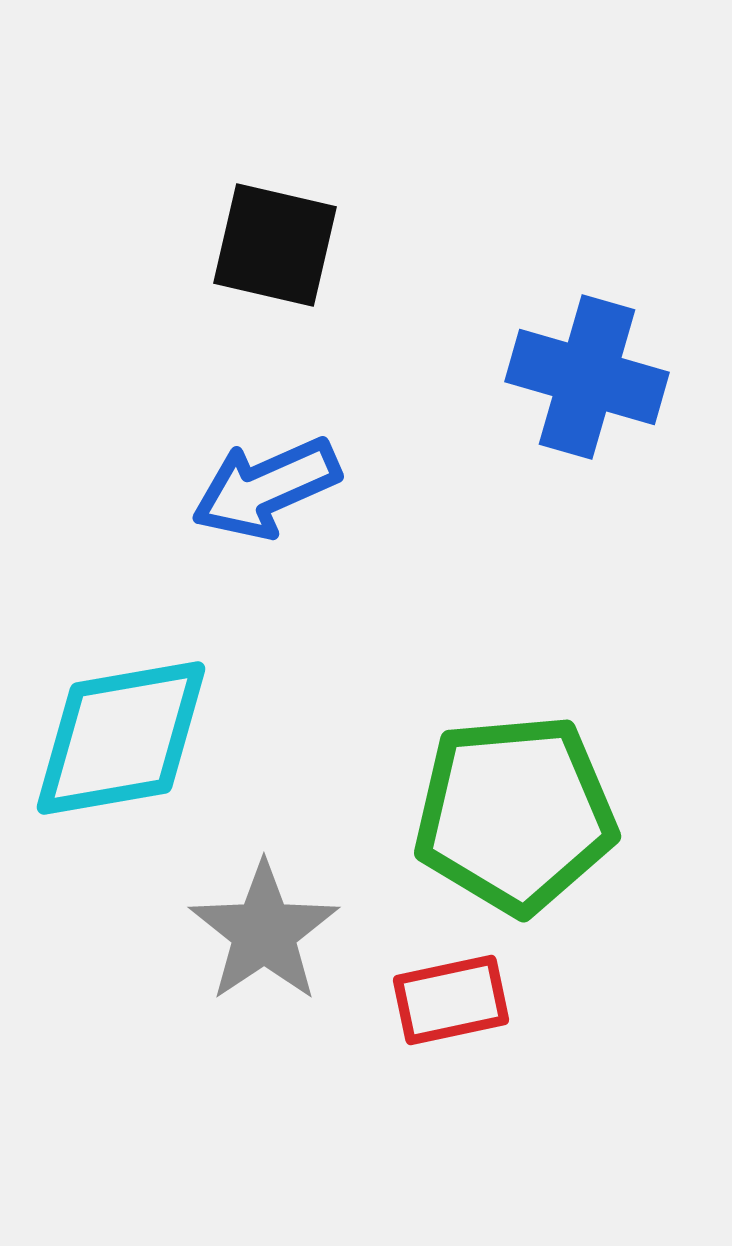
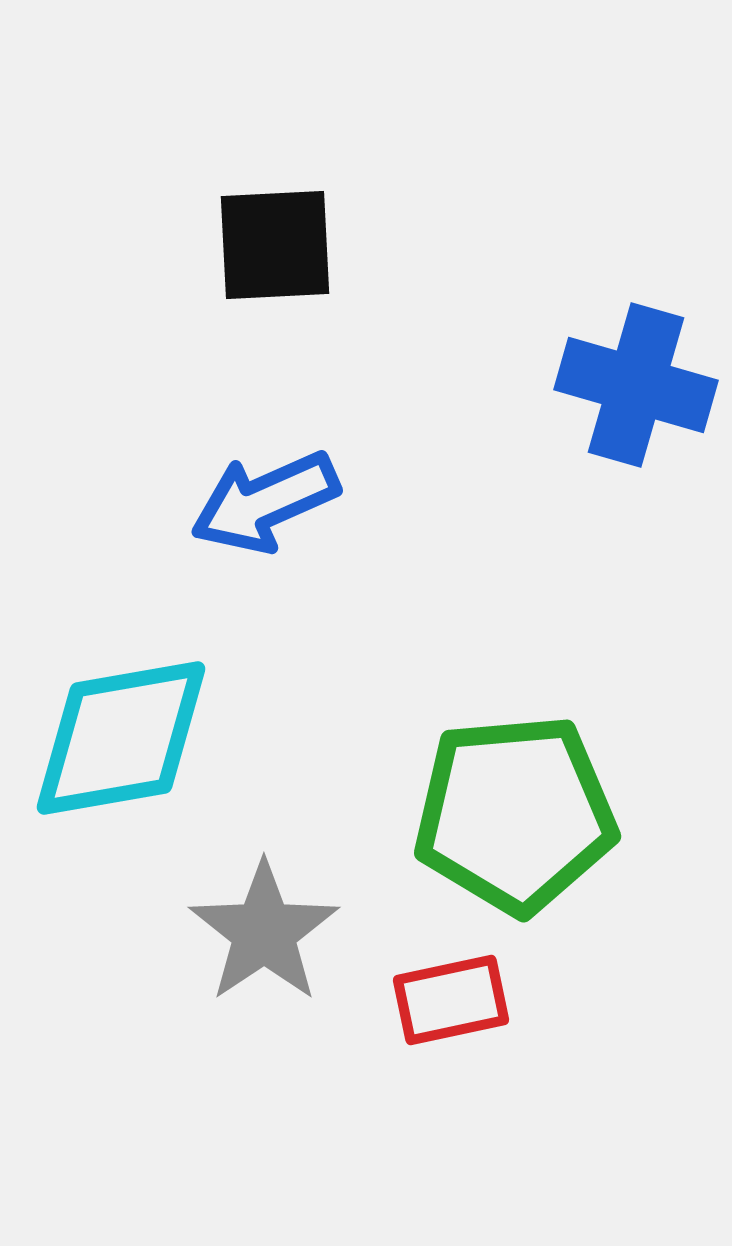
black square: rotated 16 degrees counterclockwise
blue cross: moved 49 px right, 8 px down
blue arrow: moved 1 px left, 14 px down
